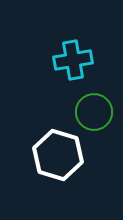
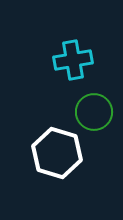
white hexagon: moved 1 px left, 2 px up
